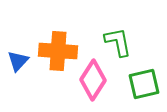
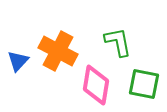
orange cross: rotated 24 degrees clockwise
pink diamond: moved 3 px right, 5 px down; rotated 24 degrees counterclockwise
green square: rotated 24 degrees clockwise
